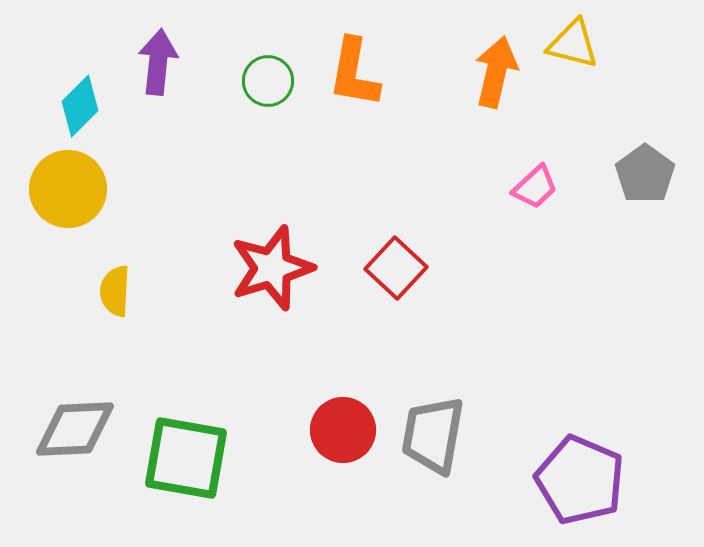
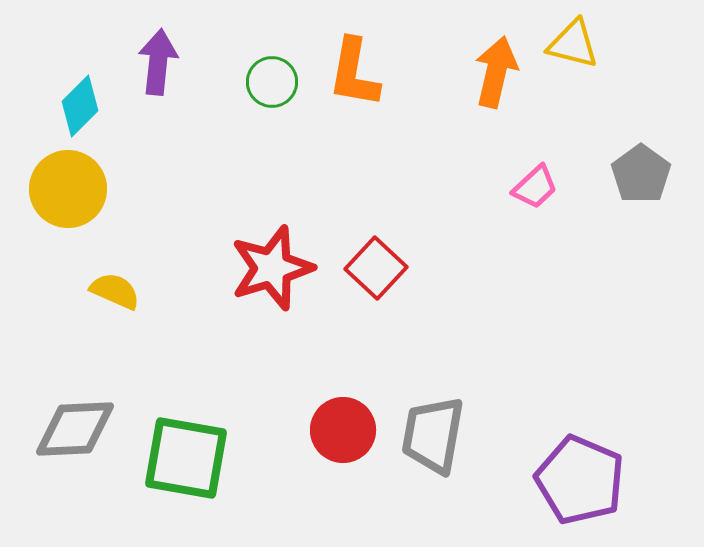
green circle: moved 4 px right, 1 px down
gray pentagon: moved 4 px left
red square: moved 20 px left
yellow semicircle: rotated 111 degrees clockwise
